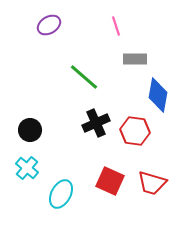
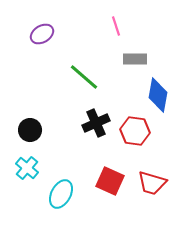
purple ellipse: moved 7 px left, 9 px down
